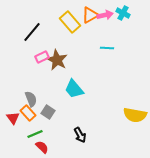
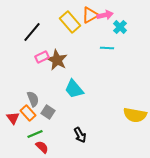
cyan cross: moved 3 px left, 14 px down; rotated 16 degrees clockwise
gray semicircle: moved 2 px right
